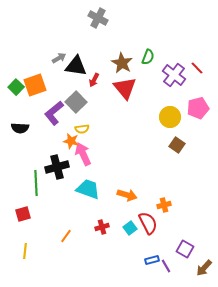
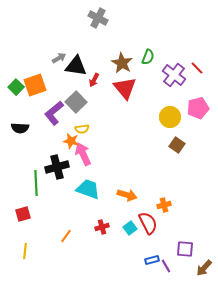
purple square: rotated 24 degrees counterclockwise
